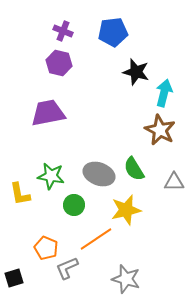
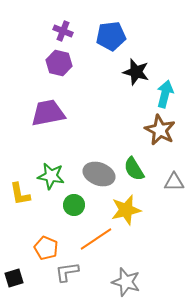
blue pentagon: moved 2 px left, 4 px down
cyan arrow: moved 1 px right, 1 px down
gray L-shape: moved 4 px down; rotated 15 degrees clockwise
gray star: moved 3 px down
